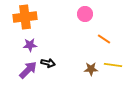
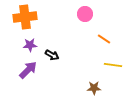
black arrow: moved 4 px right, 8 px up; rotated 16 degrees clockwise
brown star: moved 3 px right, 19 px down
